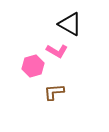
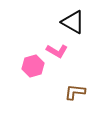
black triangle: moved 3 px right, 2 px up
brown L-shape: moved 21 px right; rotated 10 degrees clockwise
